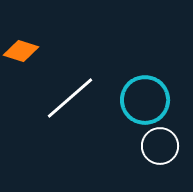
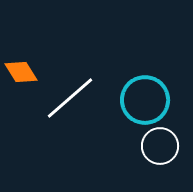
orange diamond: moved 21 px down; rotated 40 degrees clockwise
